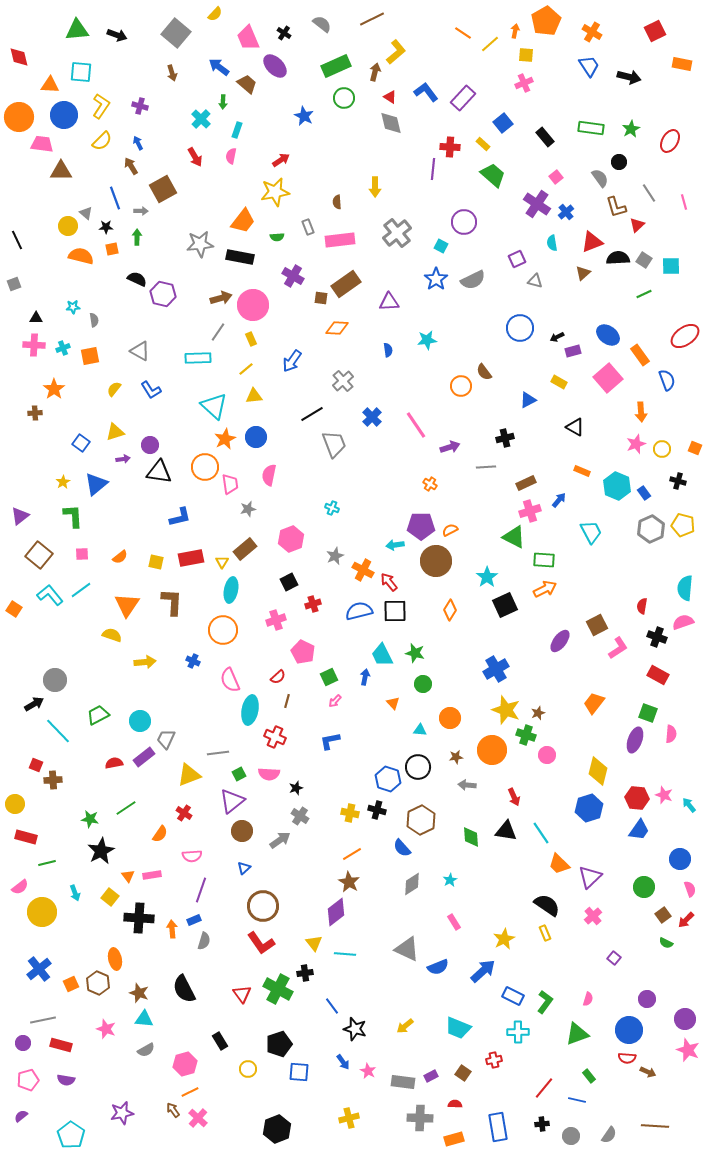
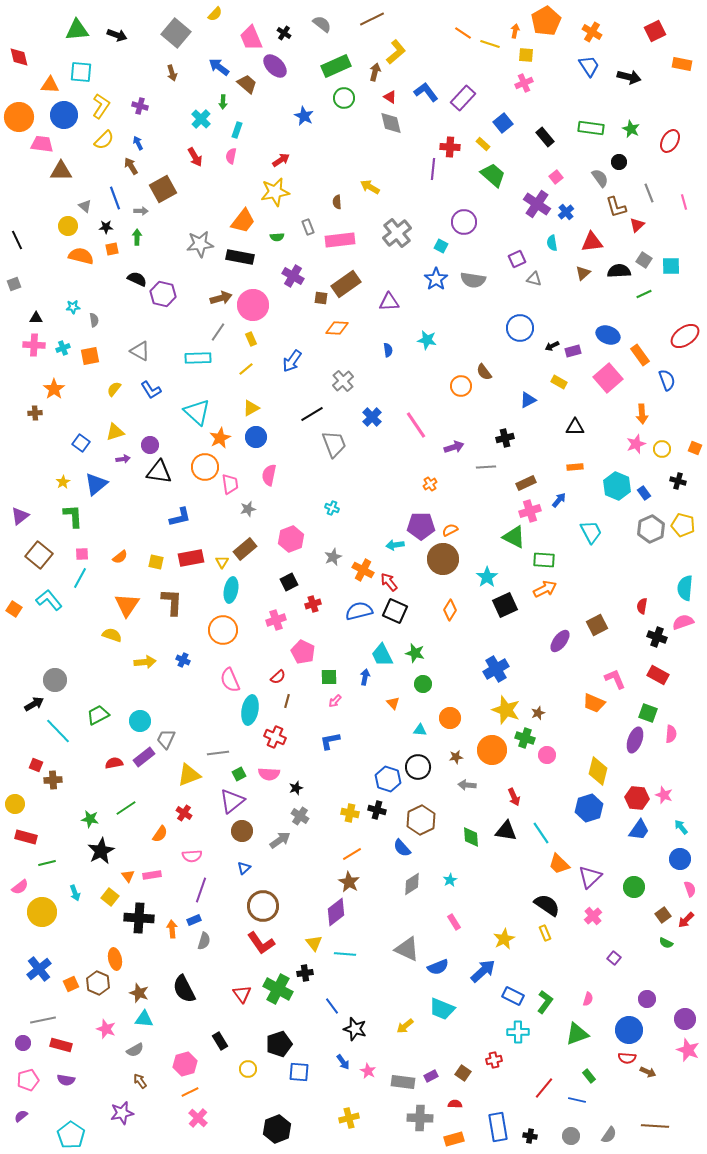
pink trapezoid at (248, 38): moved 3 px right
yellow line at (490, 44): rotated 60 degrees clockwise
green star at (631, 129): rotated 18 degrees counterclockwise
yellow semicircle at (102, 141): moved 2 px right, 1 px up
yellow arrow at (375, 187): moved 5 px left; rotated 120 degrees clockwise
gray line at (649, 193): rotated 12 degrees clockwise
gray triangle at (86, 213): moved 1 px left, 7 px up
red triangle at (592, 242): rotated 15 degrees clockwise
black semicircle at (618, 258): moved 1 px right, 13 px down
gray semicircle at (473, 280): rotated 35 degrees clockwise
gray triangle at (535, 281): moved 1 px left, 2 px up
blue ellipse at (608, 335): rotated 15 degrees counterclockwise
black arrow at (557, 337): moved 5 px left, 9 px down
cyan star at (427, 340): rotated 18 degrees clockwise
yellow triangle at (254, 396): moved 3 px left, 12 px down; rotated 24 degrees counterclockwise
cyan triangle at (214, 406): moved 17 px left, 6 px down
orange arrow at (641, 412): moved 1 px right, 2 px down
black triangle at (575, 427): rotated 30 degrees counterclockwise
orange star at (225, 439): moved 5 px left, 1 px up
purple arrow at (450, 447): moved 4 px right
orange rectangle at (582, 471): moved 7 px left, 4 px up; rotated 28 degrees counterclockwise
orange cross at (430, 484): rotated 24 degrees clockwise
gray star at (335, 556): moved 2 px left, 1 px down
brown circle at (436, 561): moved 7 px right, 2 px up
cyan line at (81, 590): moved 1 px left, 12 px up; rotated 25 degrees counterclockwise
cyan L-shape at (50, 595): moved 1 px left, 5 px down
black square at (395, 611): rotated 25 degrees clockwise
pink L-shape at (618, 648): moved 3 px left, 31 px down; rotated 80 degrees counterclockwise
blue cross at (193, 661): moved 10 px left, 1 px up
green square at (329, 677): rotated 24 degrees clockwise
orange trapezoid at (594, 703): rotated 105 degrees counterclockwise
green cross at (526, 735): moved 1 px left, 3 px down
cyan arrow at (689, 805): moved 8 px left, 22 px down
green circle at (644, 887): moved 10 px left
cyan trapezoid at (458, 1028): moved 16 px left, 19 px up
gray semicircle at (146, 1050): moved 11 px left
brown arrow at (173, 1110): moved 33 px left, 29 px up
black cross at (542, 1124): moved 12 px left, 12 px down; rotated 16 degrees clockwise
